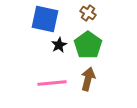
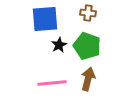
brown cross: rotated 28 degrees counterclockwise
blue square: rotated 16 degrees counterclockwise
green pentagon: moved 1 px left, 1 px down; rotated 16 degrees counterclockwise
